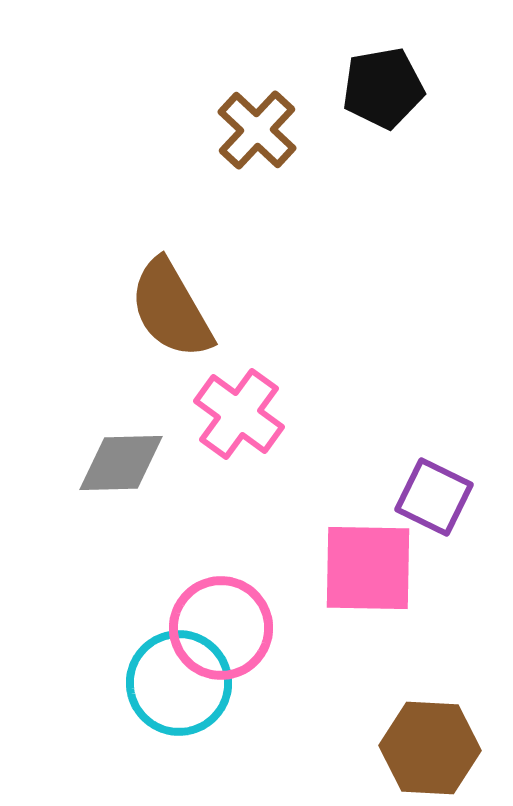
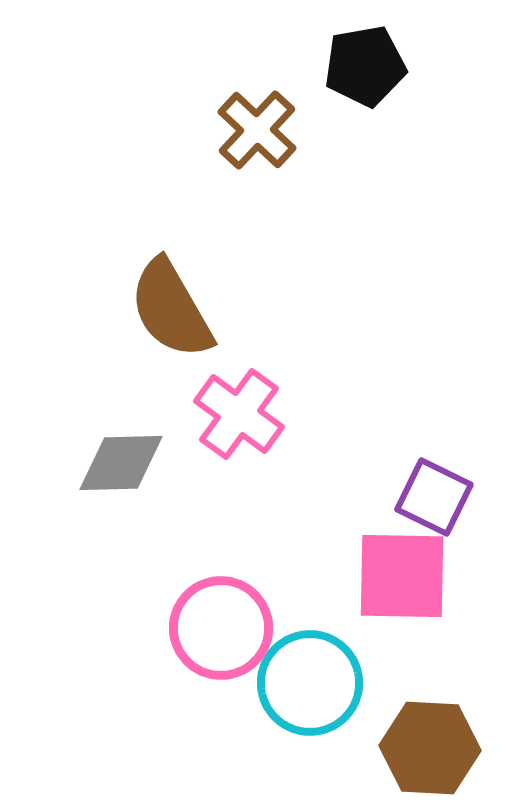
black pentagon: moved 18 px left, 22 px up
pink square: moved 34 px right, 8 px down
cyan circle: moved 131 px right
